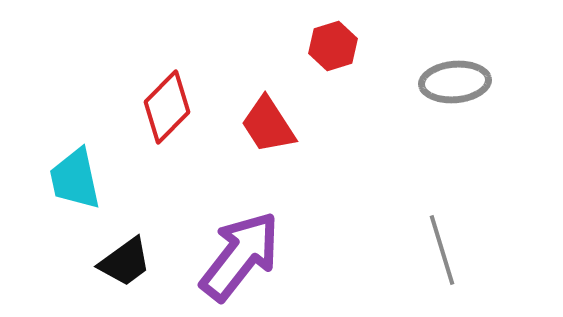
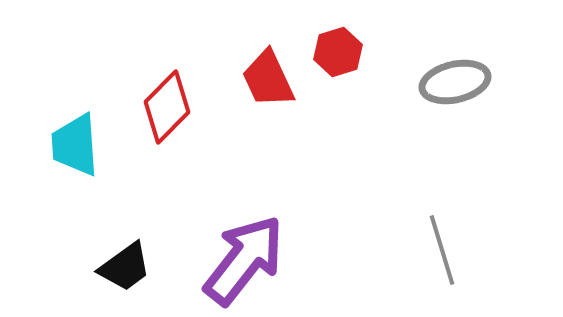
red hexagon: moved 5 px right, 6 px down
gray ellipse: rotated 8 degrees counterclockwise
red trapezoid: moved 46 px up; rotated 8 degrees clockwise
cyan trapezoid: moved 34 px up; rotated 8 degrees clockwise
purple arrow: moved 4 px right, 4 px down
black trapezoid: moved 5 px down
